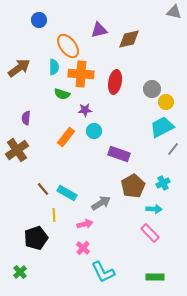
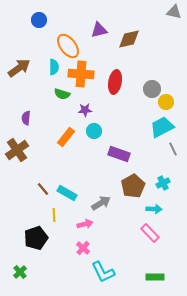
gray line: rotated 64 degrees counterclockwise
